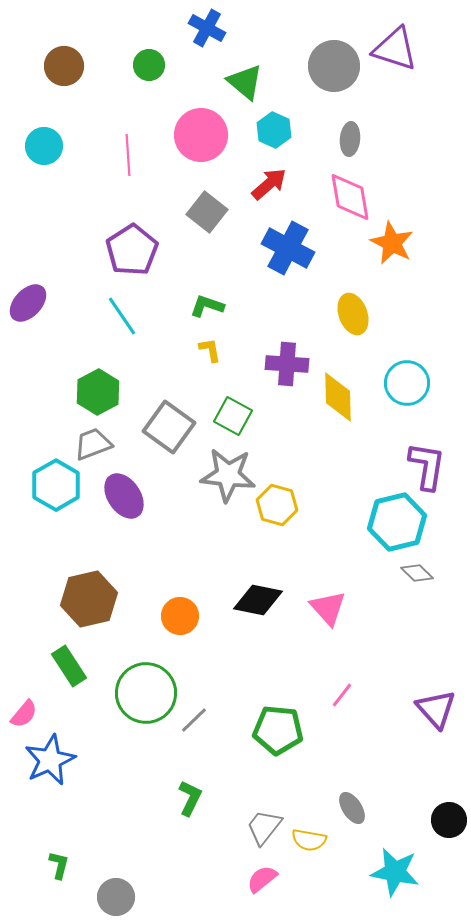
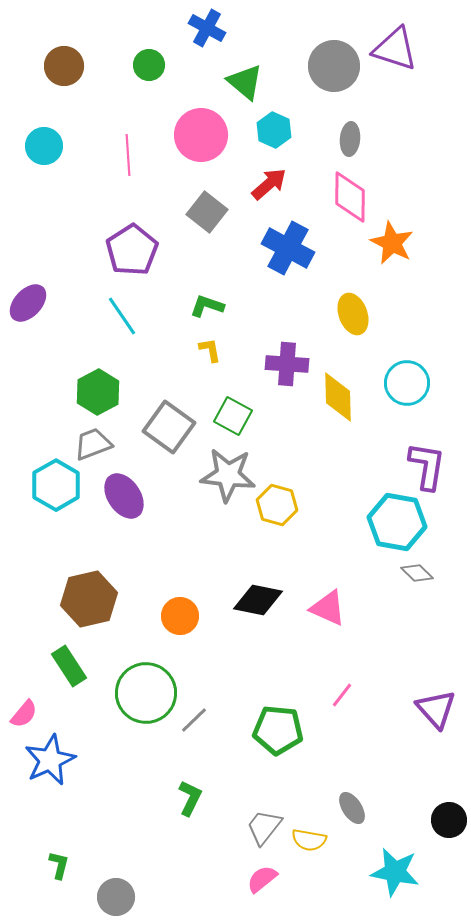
pink diamond at (350, 197): rotated 10 degrees clockwise
cyan hexagon at (397, 522): rotated 24 degrees clockwise
pink triangle at (328, 608): rotated 24 degrees counterclockwise
